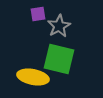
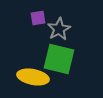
purple square: moved 4 px down
gray star: moved 3 px down
